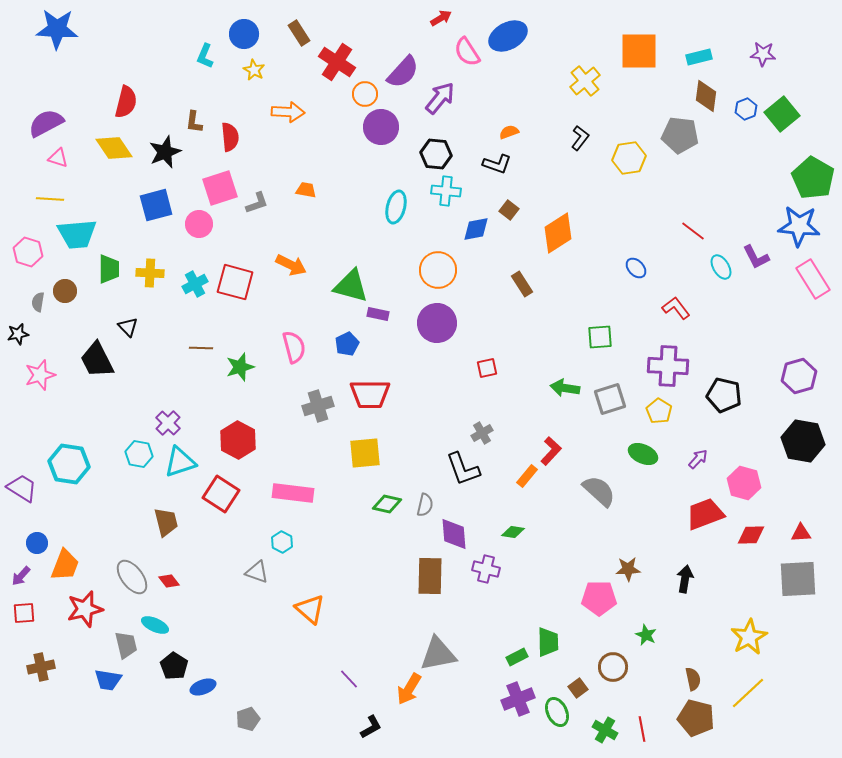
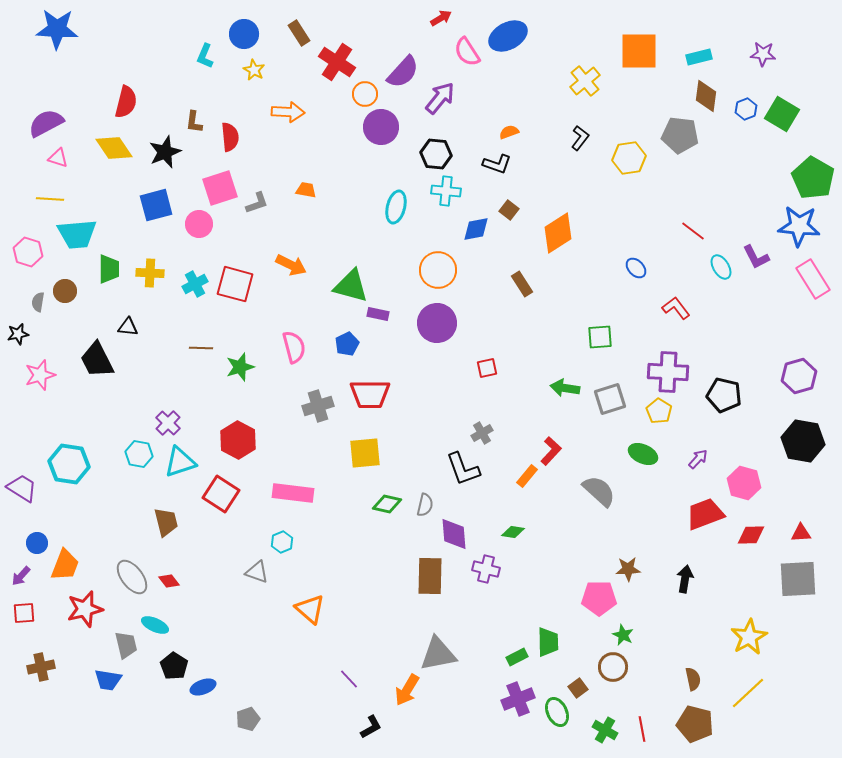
green square at (782, 114): rotated 20 degrees counterclockwise
red square at (235, 282): moved 2 px down
black triangle at (128, 327): rotated 40 degrees counterclockwise
purple cross at (668, 366): moved 6 px down
cyan hexagon at (282, 542): rotated 10 degrees clockwise
green star at (646, 635): moved 23 px left
orange arrow at (409, 689): moved 2 px left, 1 px down
brown pentagon at (696, 718): moved 1 px left, 6 px down
